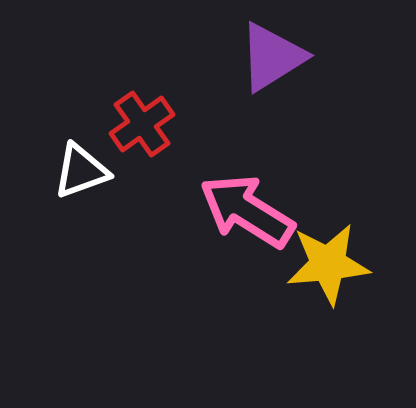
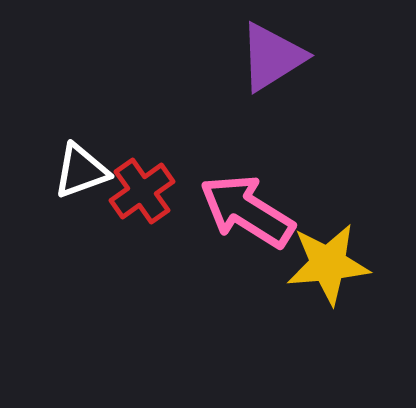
red cross: moved 67 px down
